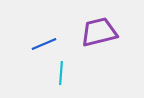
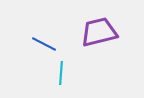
blue line: rotated 50 degrees clockwise
